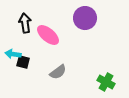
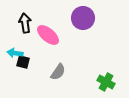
purple circle: moved 2 px left
cyan arrow: moved 2 px right, 1 px up
gray semicircle: rotated 18 degrees counterclockwise
